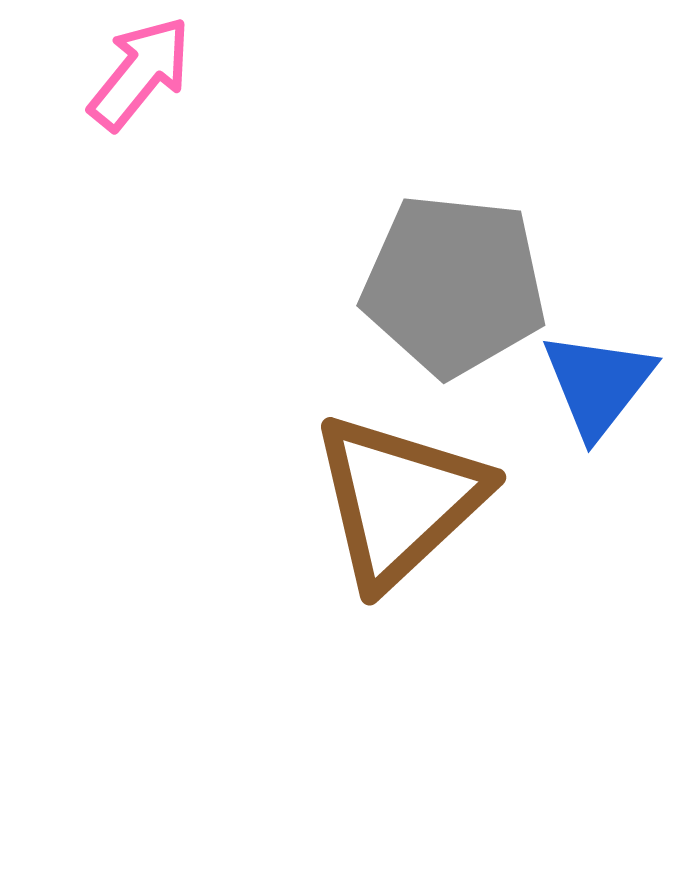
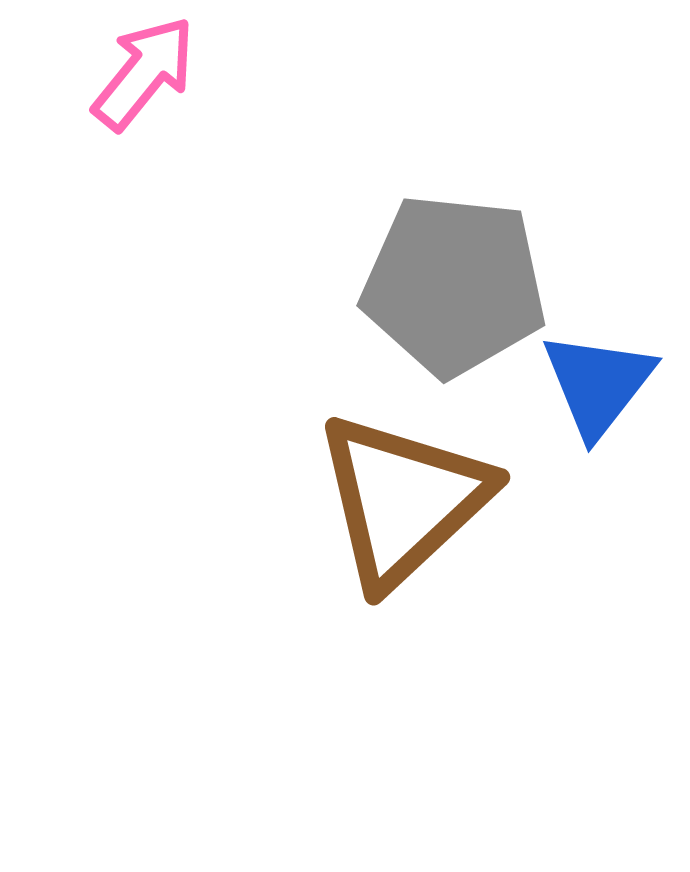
pink arrow: moved 4 px right
brown triangle: moved 4 px right
